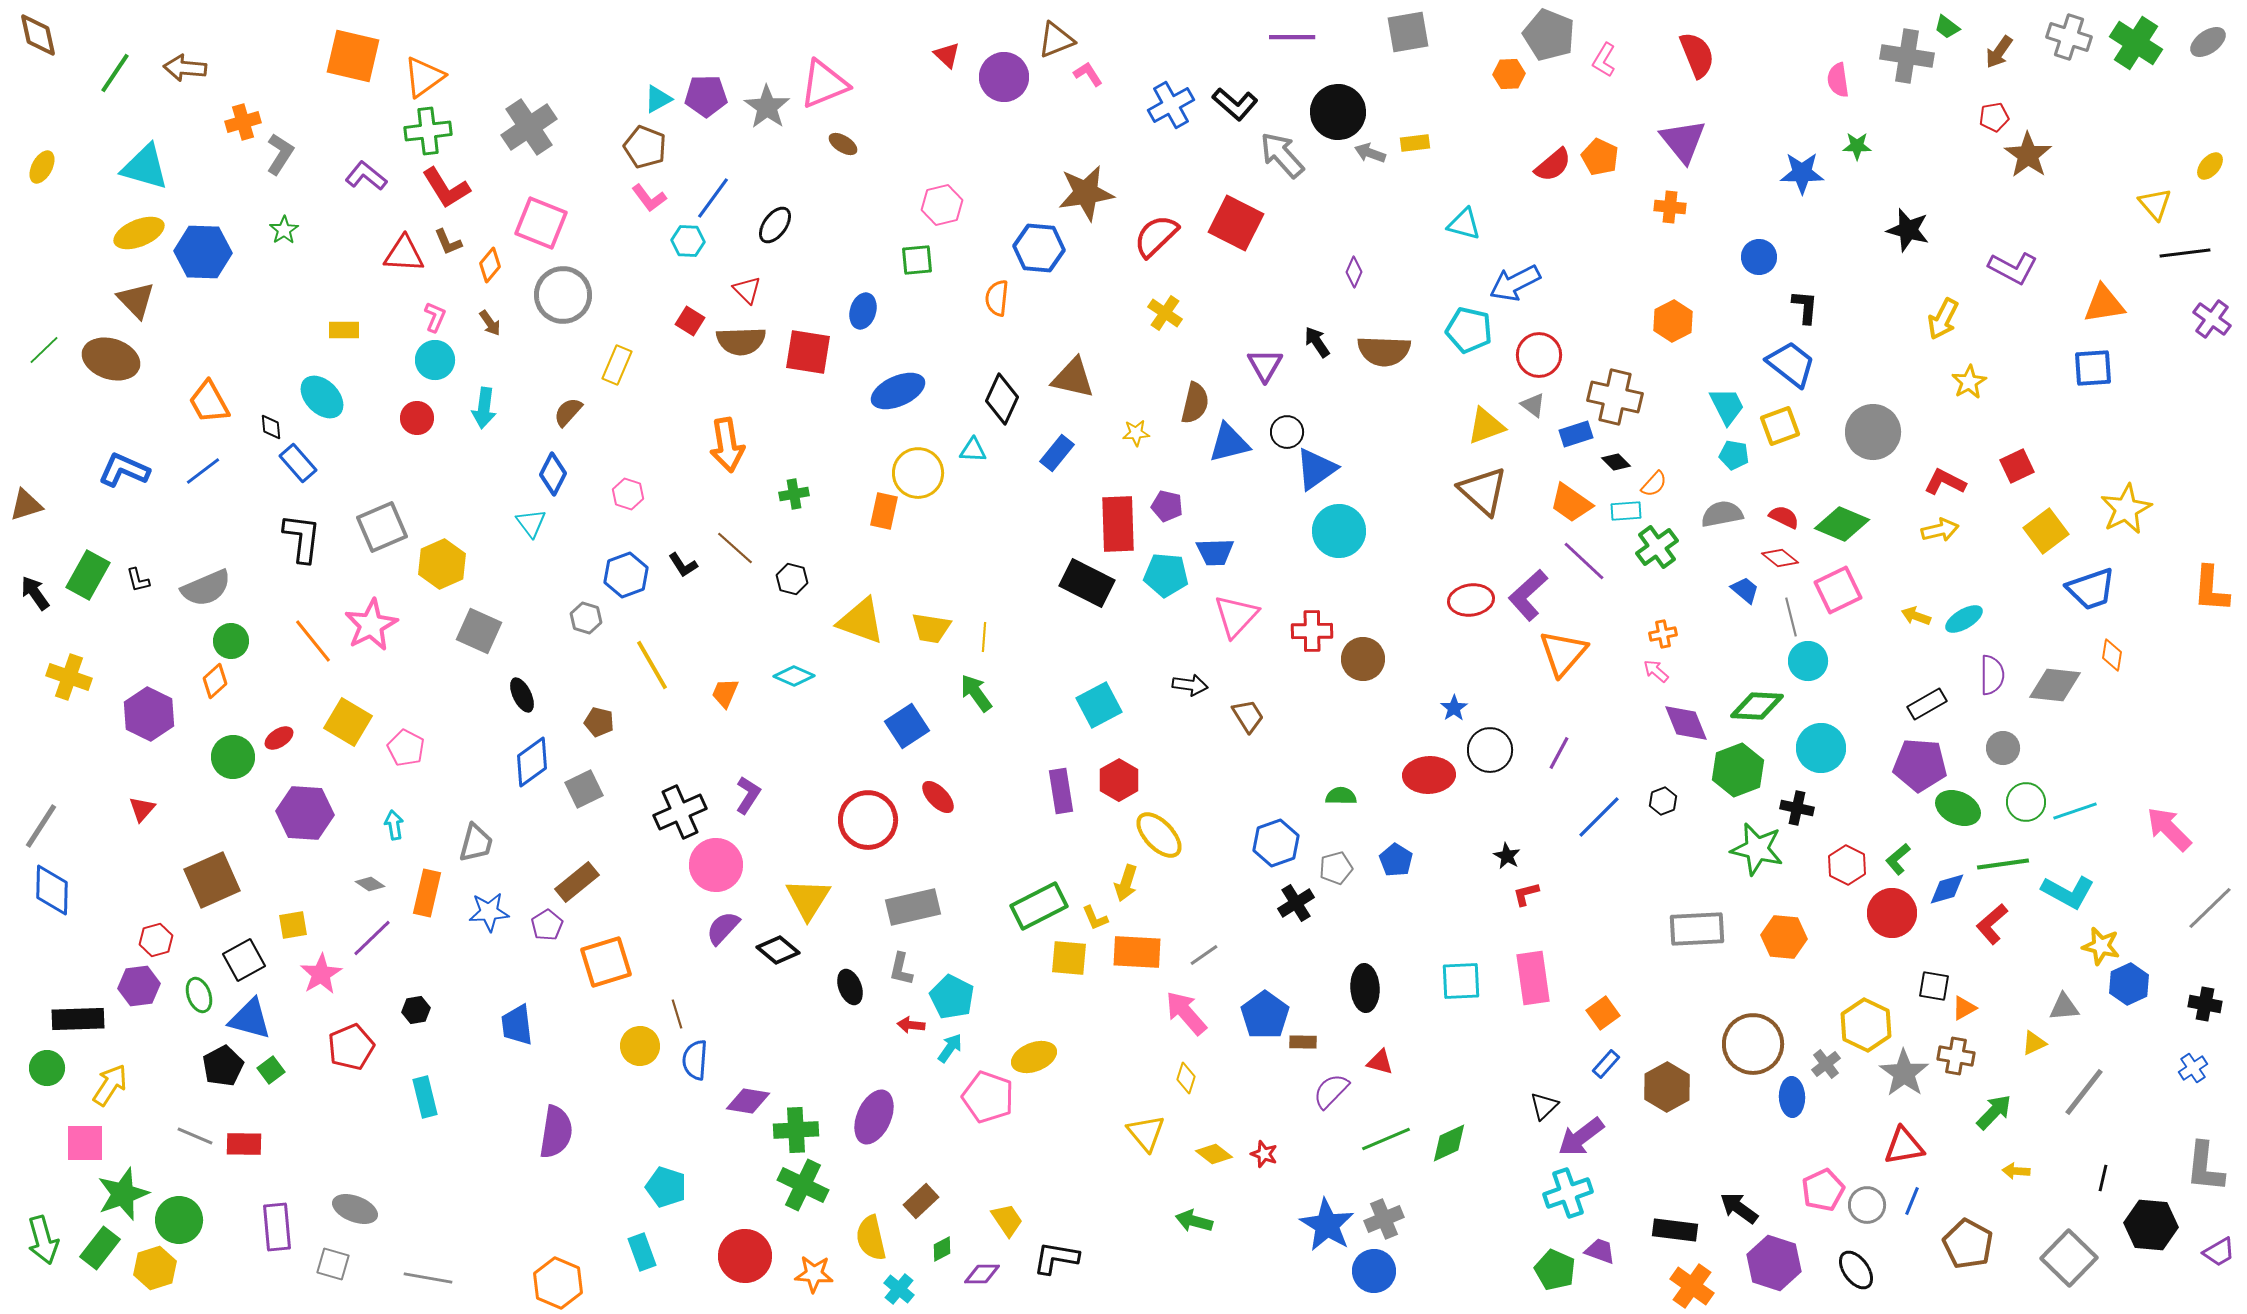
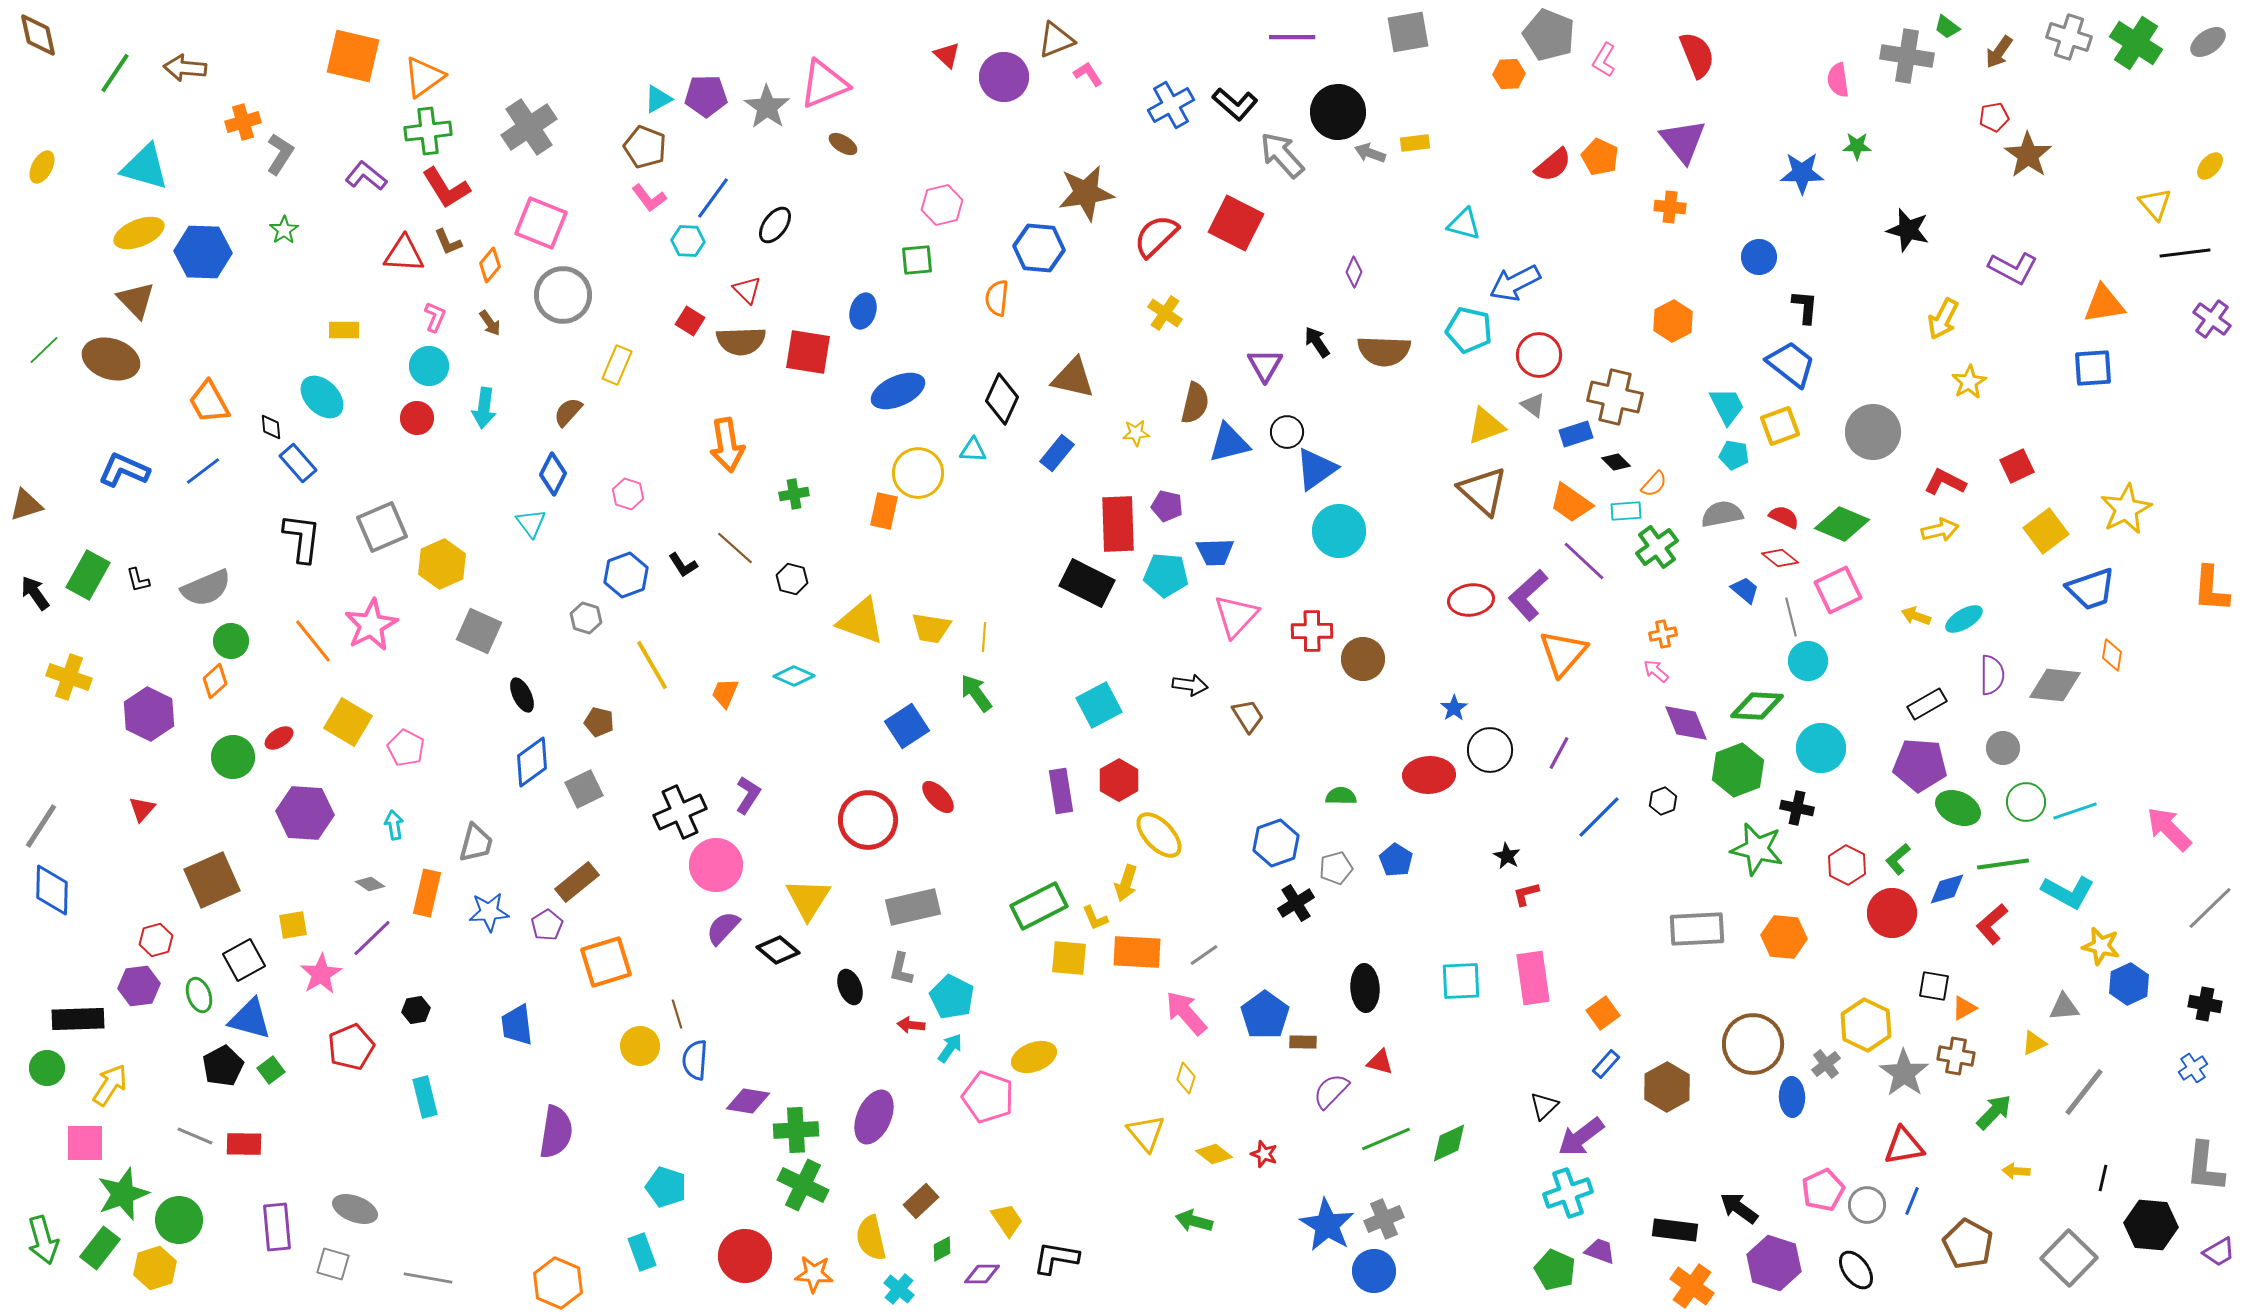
cyan circle at (435, 360): moved 6 px left, 6 px down
